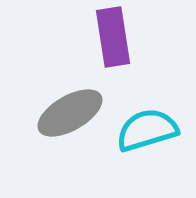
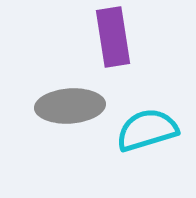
gray ellipse: moved 7 px up; rotated 26 degrees clockwise
